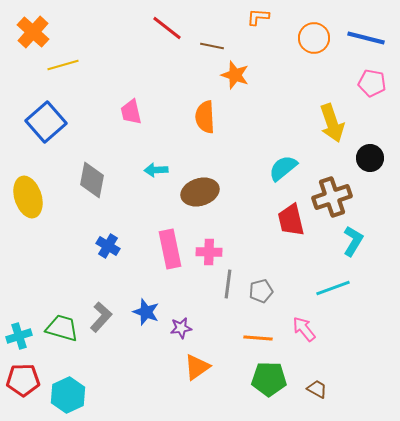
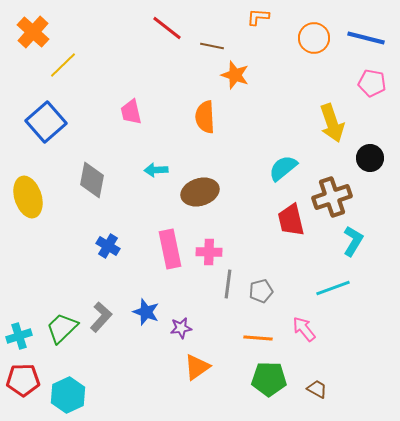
yellow line: rotated 28 degrees counterclockwise
green trapezoid: rotated 60 degrees counterclockwise
